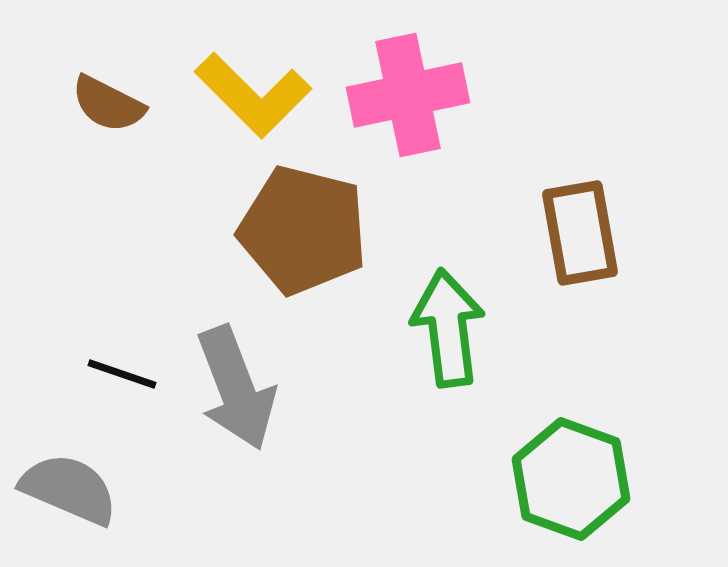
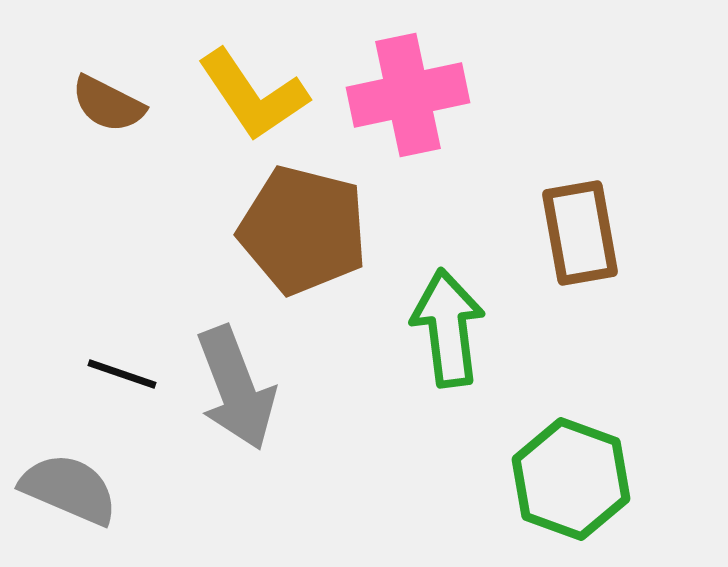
yellow L-shape: rotated 11 degrees clockwise
